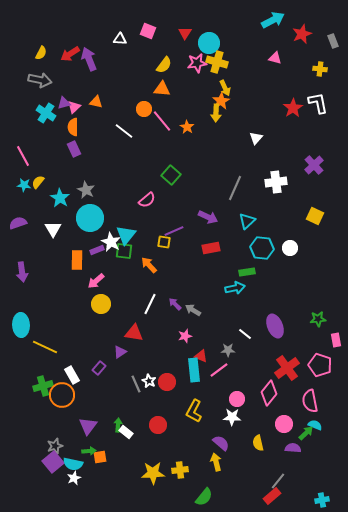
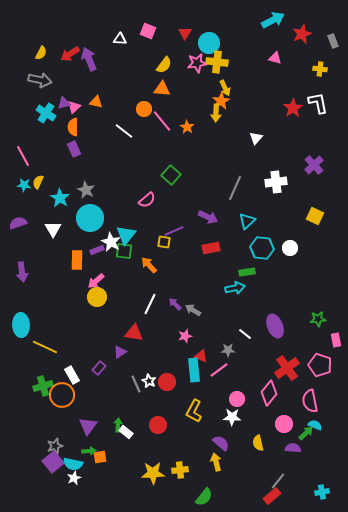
yellow cross at (217, 62): rotated 10 degrees counterclockwise
yellow semicircle at (38, 182): rotated 16 degrees counterclockwise
yellow circle at (101, 304): moved 4 px left, 7 px up
cyan cross at (322, 500): moved 8 px up
